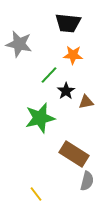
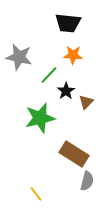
gray star: moved 13 px down
brown triangle: rotated 35 degrees counterclockwise
